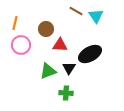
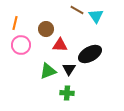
brown line: moved 1 px right, 1 px up
black triangle: moved 1 px down
green cross: moved 1 px right
